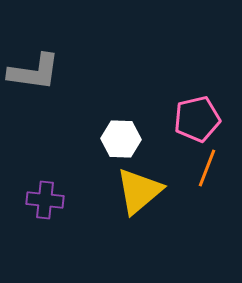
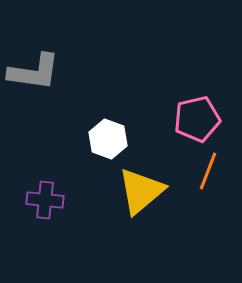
white hexagon: moved 13 px left; rotated 18 degrees clockwise
orange line: moved 1 px right, 3 px down
yellow triangle: moved 2 px right
